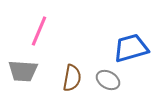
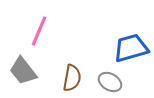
gray trapezoid: rotated 48 degrees clockwise
gray ellipse: moved 2 px right, 2 px down
